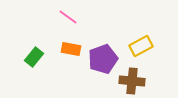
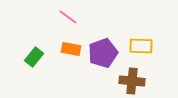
yellow rectangle: rotated 30 degrees clockwise
purple pentagon: moved 6 px up
